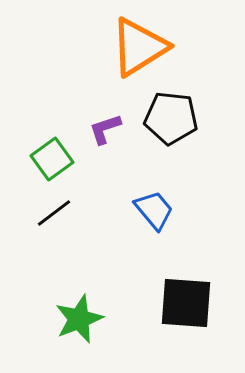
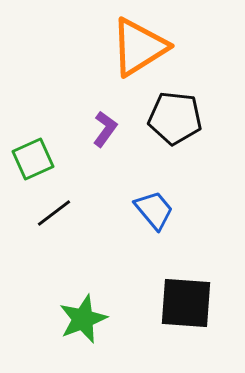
black pentagon: moved 4 px right
purple L-shape: rotated 144 degrees clockwise
green square: moved 19 px left; rotated 12 degrees clockwise
green star: moved 4 px right
